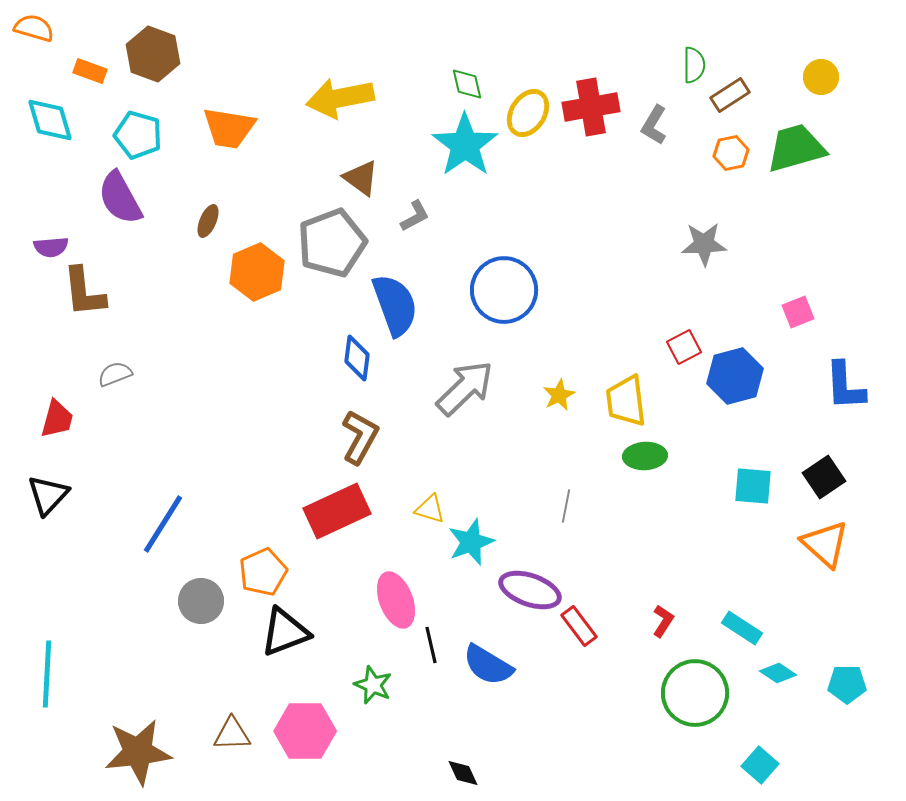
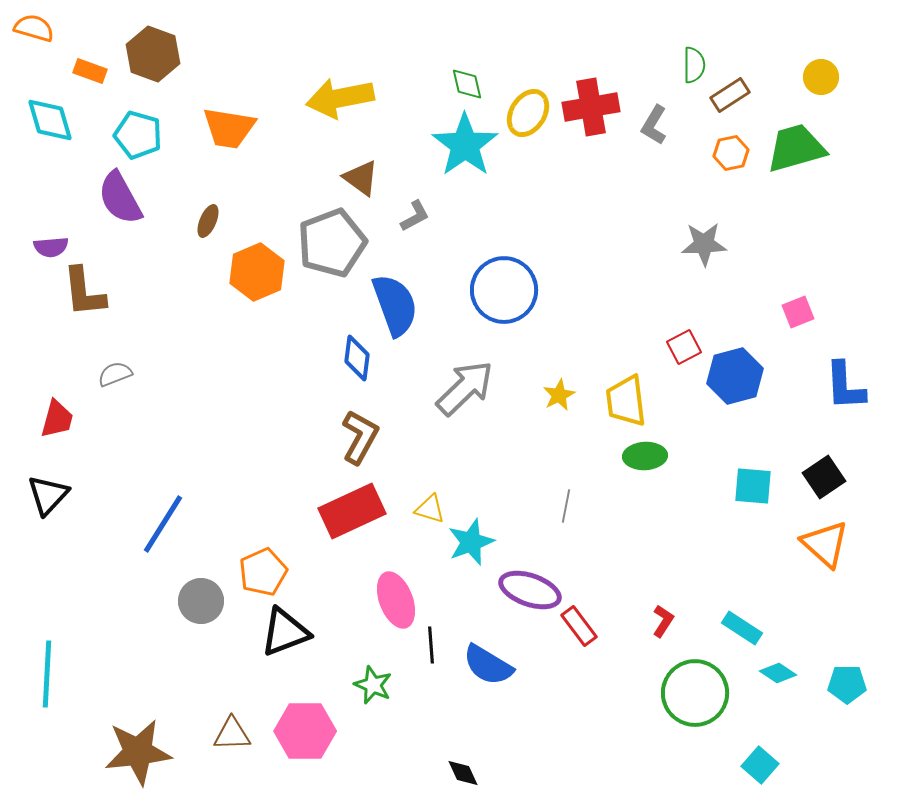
red rectangle at (337, 511): moved 15 px right
black line at (431, 645): rotated 9 degrees clockwise
